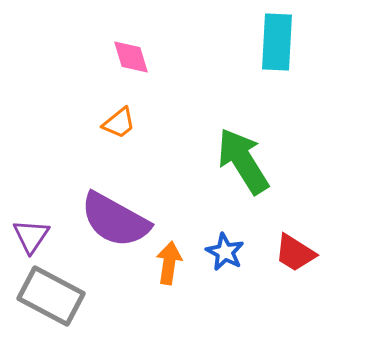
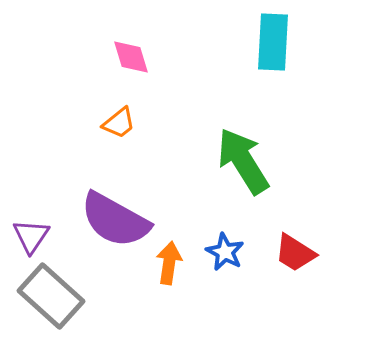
cyan rectangle: moved 4 px left
gray rectangle: rotated 14 degrees clockwise
